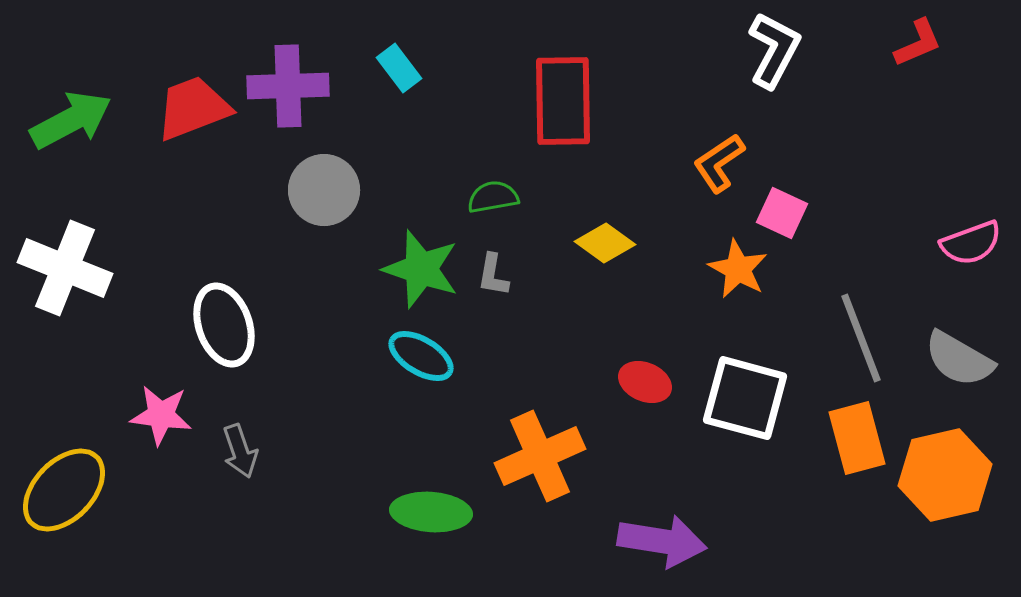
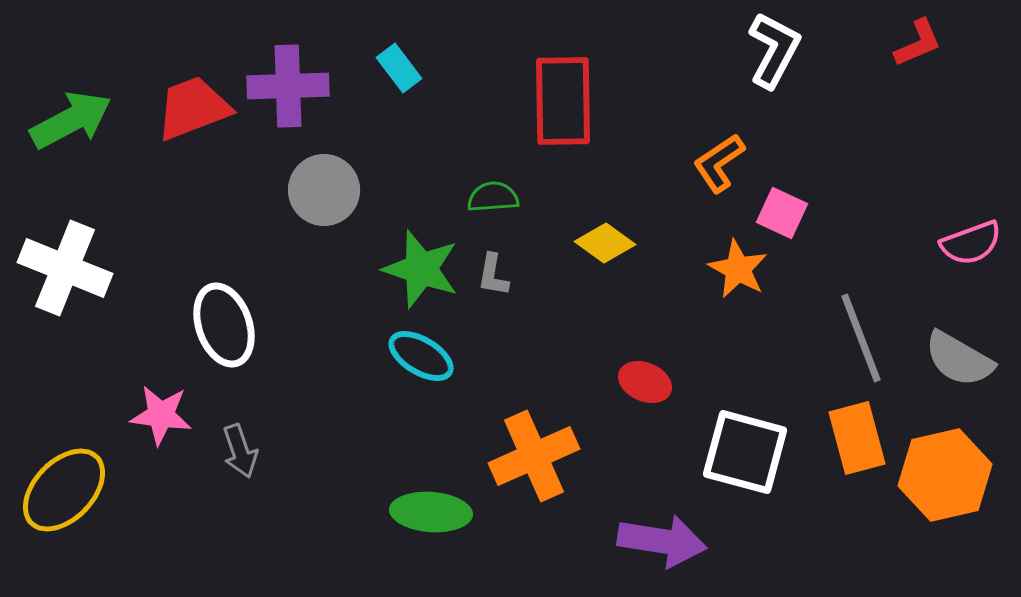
green semicircle: rotated 6 degrees clockwise
white square: moved 54 px down
orange cross: moved 6 px left
